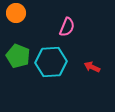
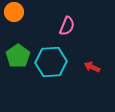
orange circle: moved 2 px left, 1 px up
pink semicircle: moved 1 px up
green pentagon: rotated 15 degrees clockwise
